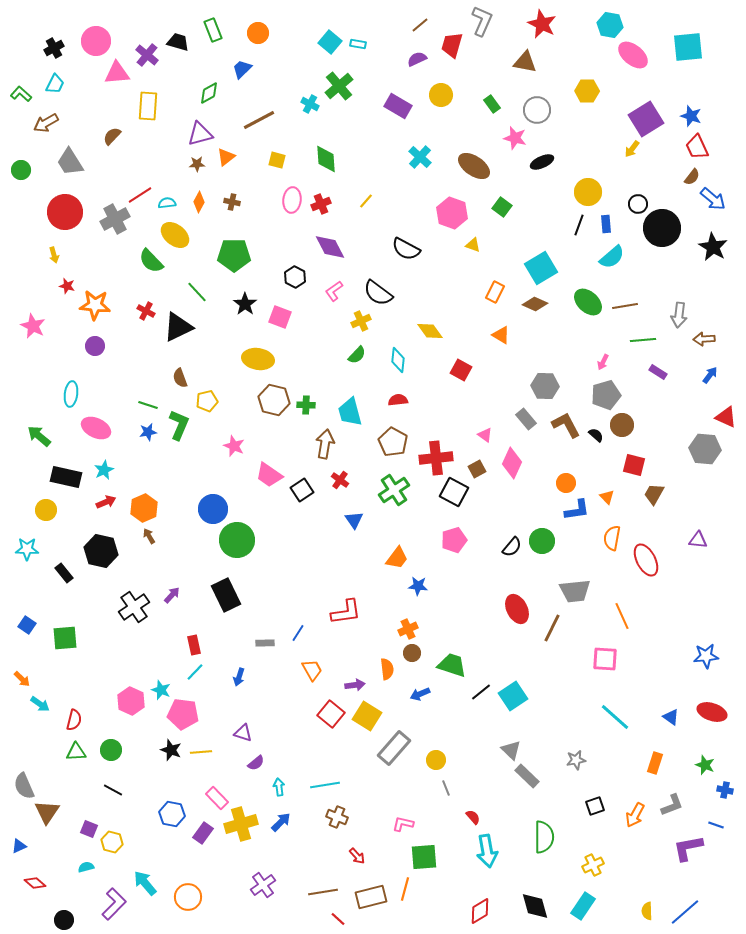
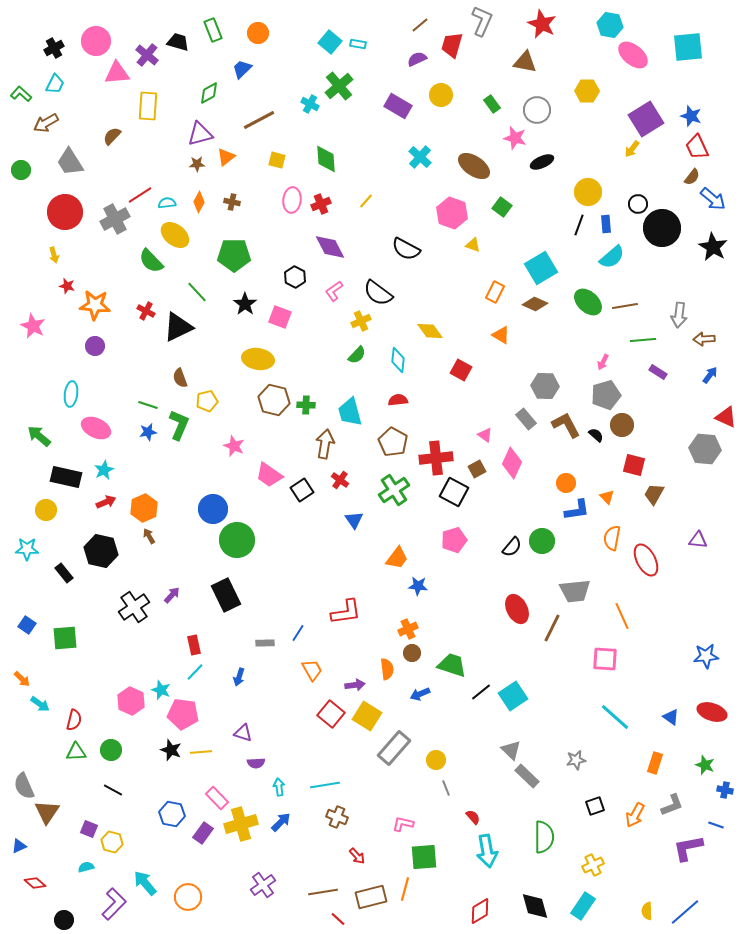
purple semicircle at (256, 763): rotated 36 degrees clockwise
